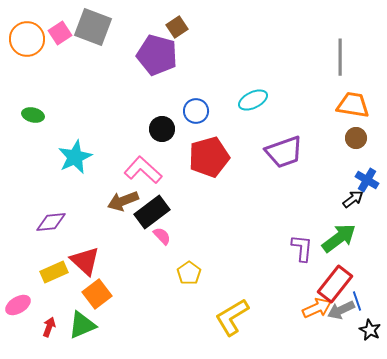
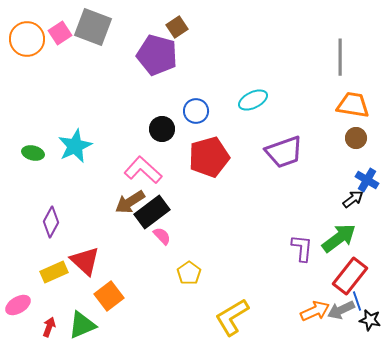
green ellipse: moved 38 px down
cyan star: moved 11 px up
brown arrow: moved 7 px right, 1 px down; rotated 12 degrees counterclockwise
purple diamond: rotated 56 degrees counterclockwise
red rectangle: moved 15 px right, 8 px up
orange square: moved 12 px right, 2 px down
orange arrow: moved 2 px left, 3 px down
black star: moved 10 px up; rotated 15 degrees counterclockwise
